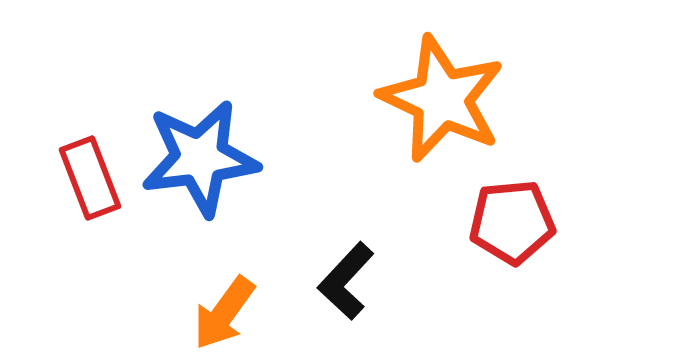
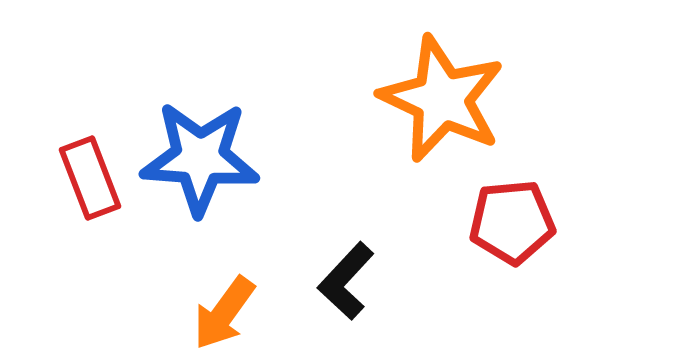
blue star: rotated 11 degrees clockwise
